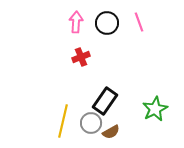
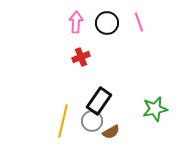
black rectangle: moved 6 px left
green star: rotated 15 degrees clockwise
gray circle: moved 1 px right, 2 px up
